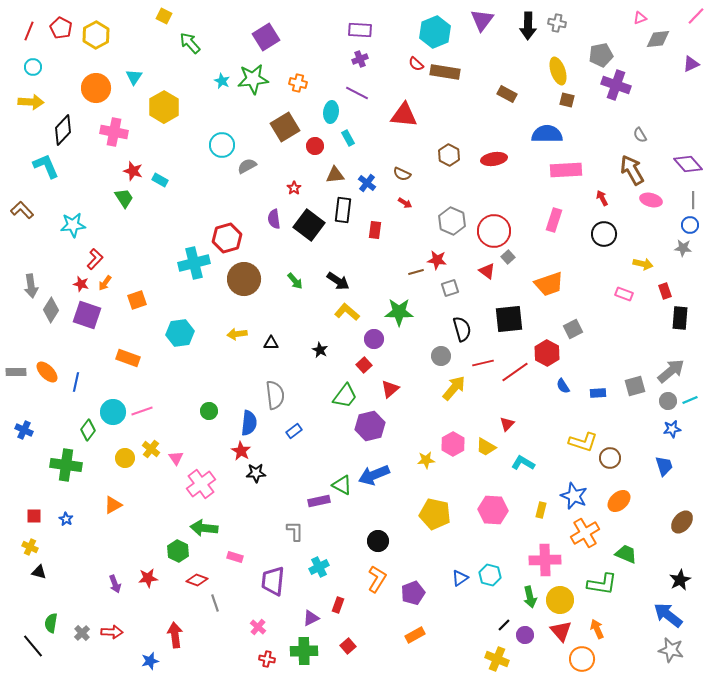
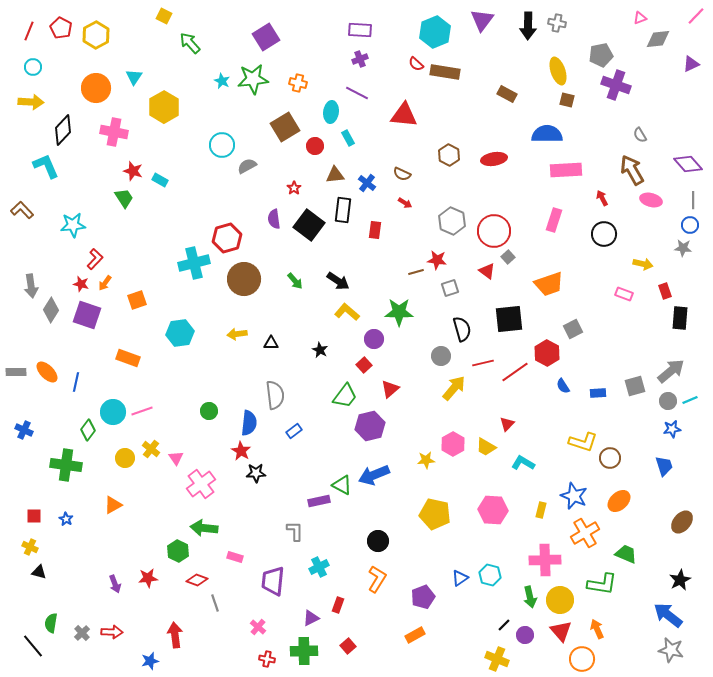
purple pentagon at (413, 593): moved 10 px right, 4 px down
